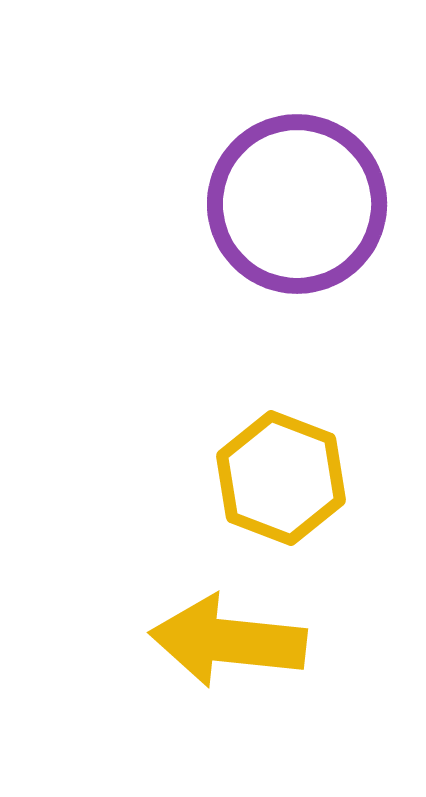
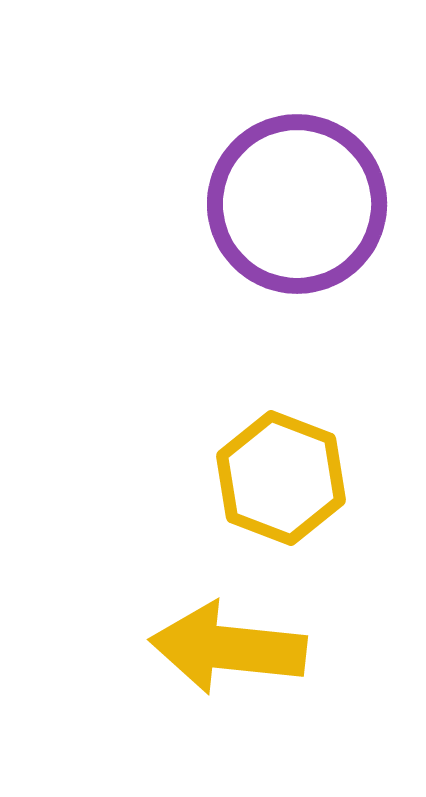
yellow arrow: moved 7 px down
